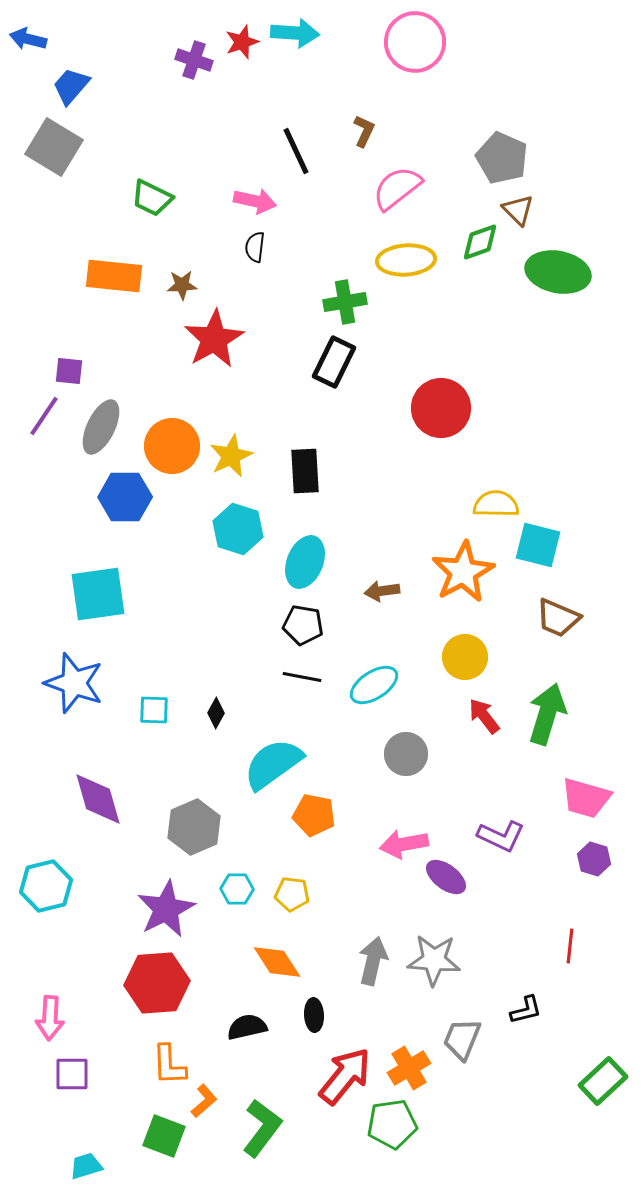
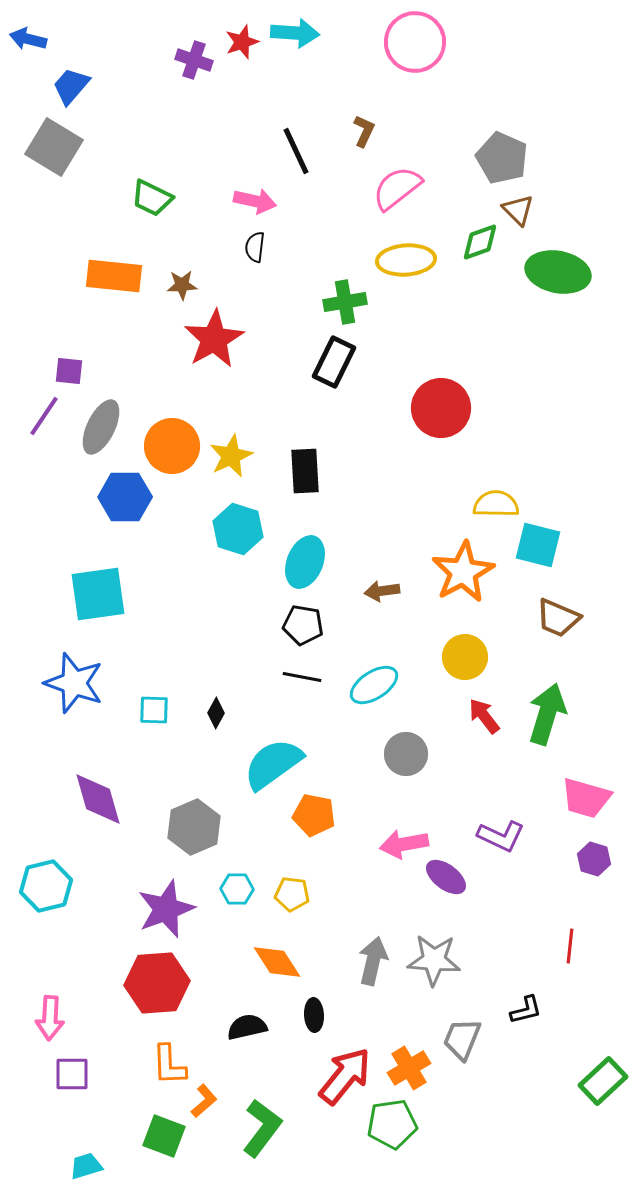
purple star at (166, 909): rotated 6 degrees clockwise
